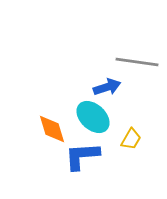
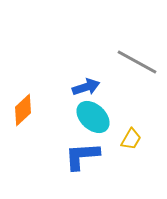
gray line: rotated 21 degrees clockwise
blue arrow: moved 21 px left
orange diamond: moved 29 px left, 19 px up; rotated 64 degrees clockwise
